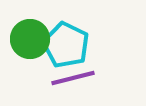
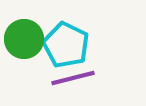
green circle: moved 6 px left
